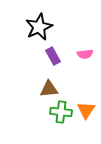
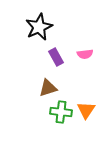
purple rectangle: moved 3 px right, 1 px down
brown triangle: moved 1 px left, 1 px up; rotated 12 degrees counterclockwise
